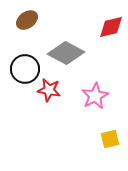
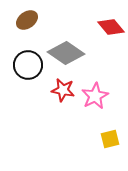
red diamond: rotated 64 degrees clockwise
gray diamond: rotated 6 degrees clockwise
black circle: moved 3 px right, 4 px up
red star: moved 14 px right
